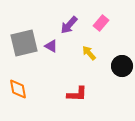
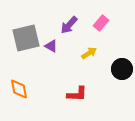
gray square: moved 2 px right, 5 px up
yellow arrow: rotated 98 degrees clockwise
black circle: moved 3 px down
orange diamond: moved 1 px right
